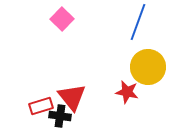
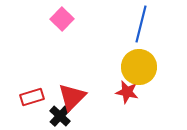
blue line: moved 3 px right, 2 px down; rotated 6 degrees counterclockwise
yellow circle: moved 9 px left
red triangle: rotated 24 degrees clockwise
red rectangle: moved 9 px left, 9 px up
black cross: rotated 35 degrees clockwise
